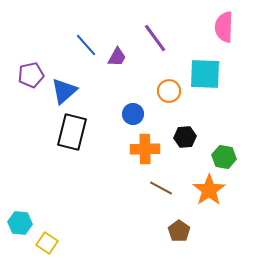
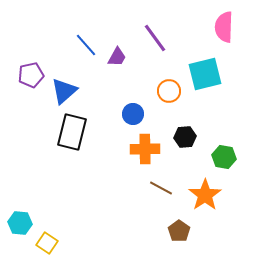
cyan square: rotated 16 degrees counterclockwise
orange star: moved 4 px left, 5 px down
